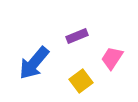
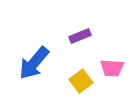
purple rectangle: moved 3 px right
pink trapezoid: moved 10 px down; rotated 120 degrees counterclockwise
